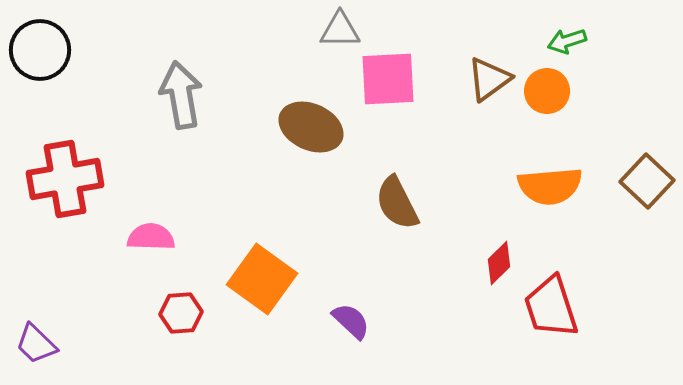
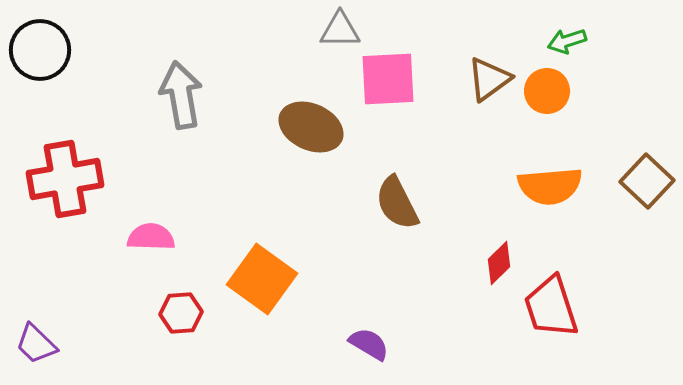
purple semicircle: moved 18 px right, 23 px down; rotated 12 degrees counterclockwise
